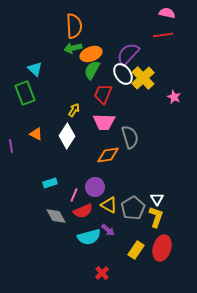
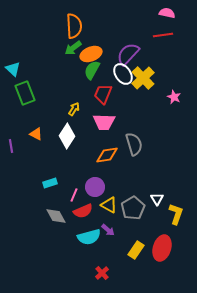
green arrow: rotated 24 degrees counterclockwise
cyan triangle: moved 22 px left
yellow arrow: moved 1 px up
gray semicircle: moved 4 px right, 7 px down
orange diamond: moved 1 px left
yellow L-shape: moved 20 px right, 3 px up
